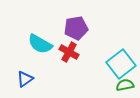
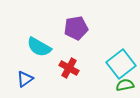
cyan semicircle: moved 1 px left, 3 px down
red cross: moved 16 px down
